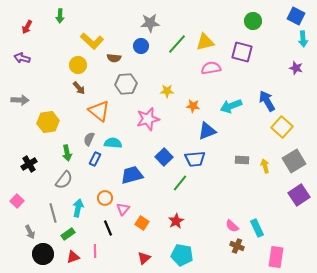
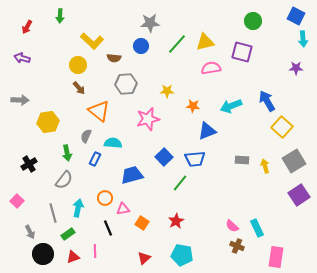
purple star at (296, 68): rotated 16 degrees counterclockwise
gray semicircle at (89, 139): moved 3 px left, 3 px up
pink triangle at (123, 209): rotated 40 degrees clockwise
